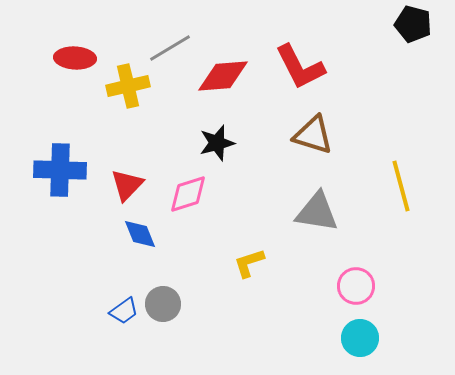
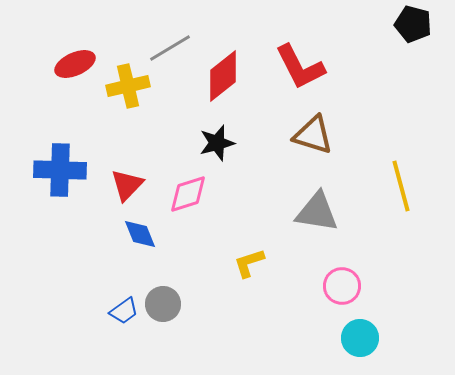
red ellipse: moved 6 px down; rotated 27 degrees counterclockwise
red diamond: rotated 34 degrees counterclockwise
pink circle: moved 14 px left
